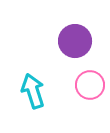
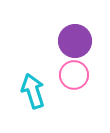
pink circle: moved 16 px left, 10 px up
